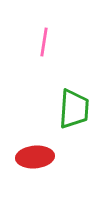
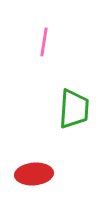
red ellipse: moved 1 px left, 17 px down
